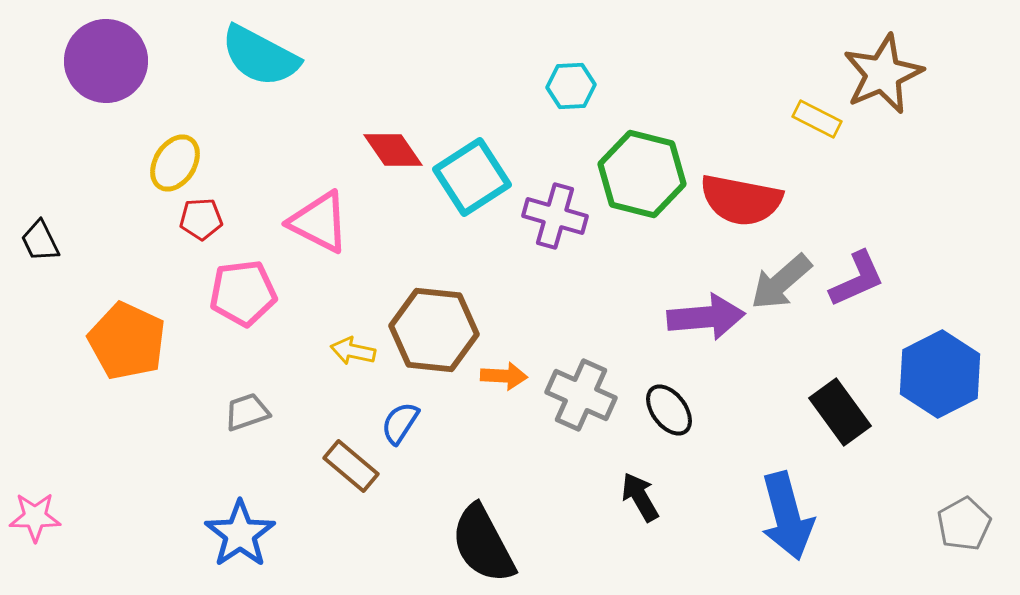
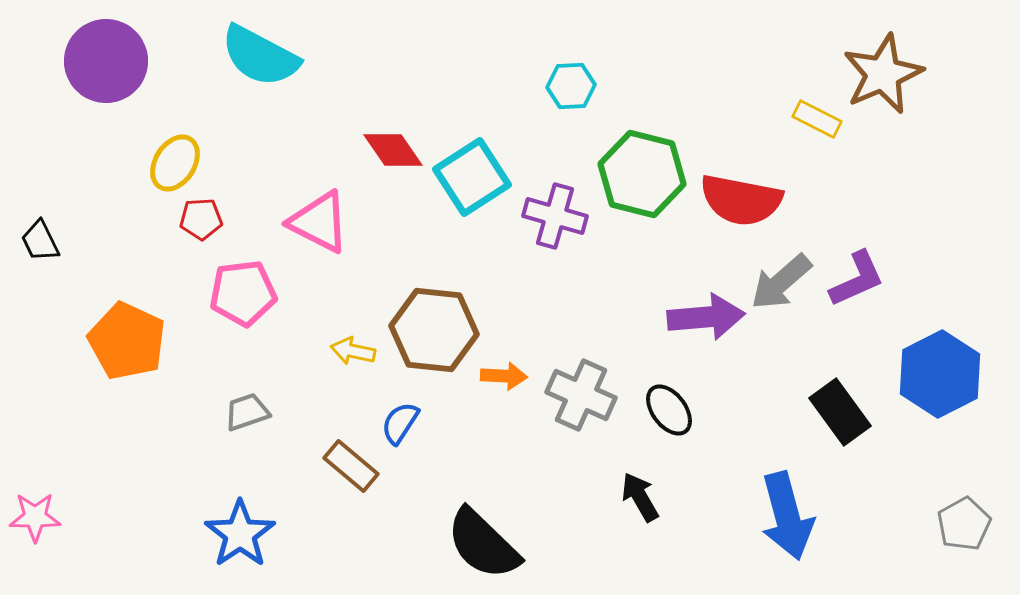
black semicircle: rotated 18 degrees counterclockwise
